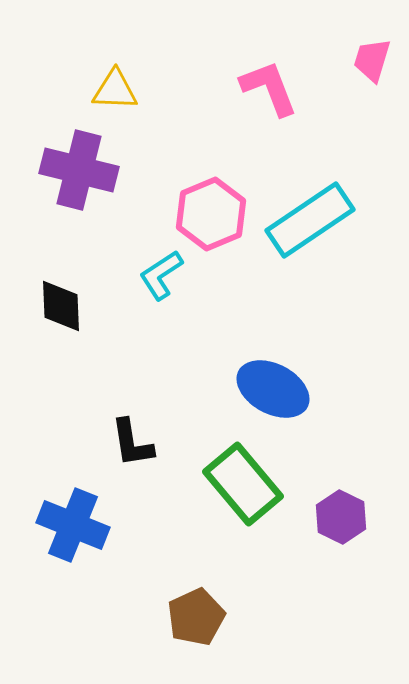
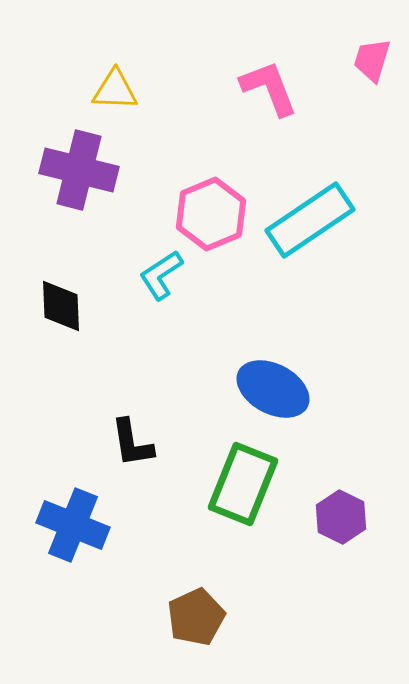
green rectangle: rotated 62 degrees clockwise
